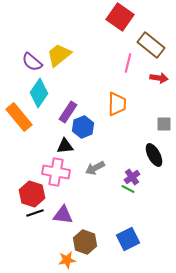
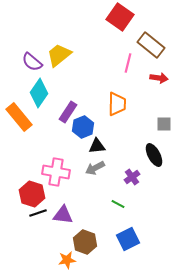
black triangle: moved 32 px right
green line: moved 10 px left, 15 px down
black line: moved 3 px right
